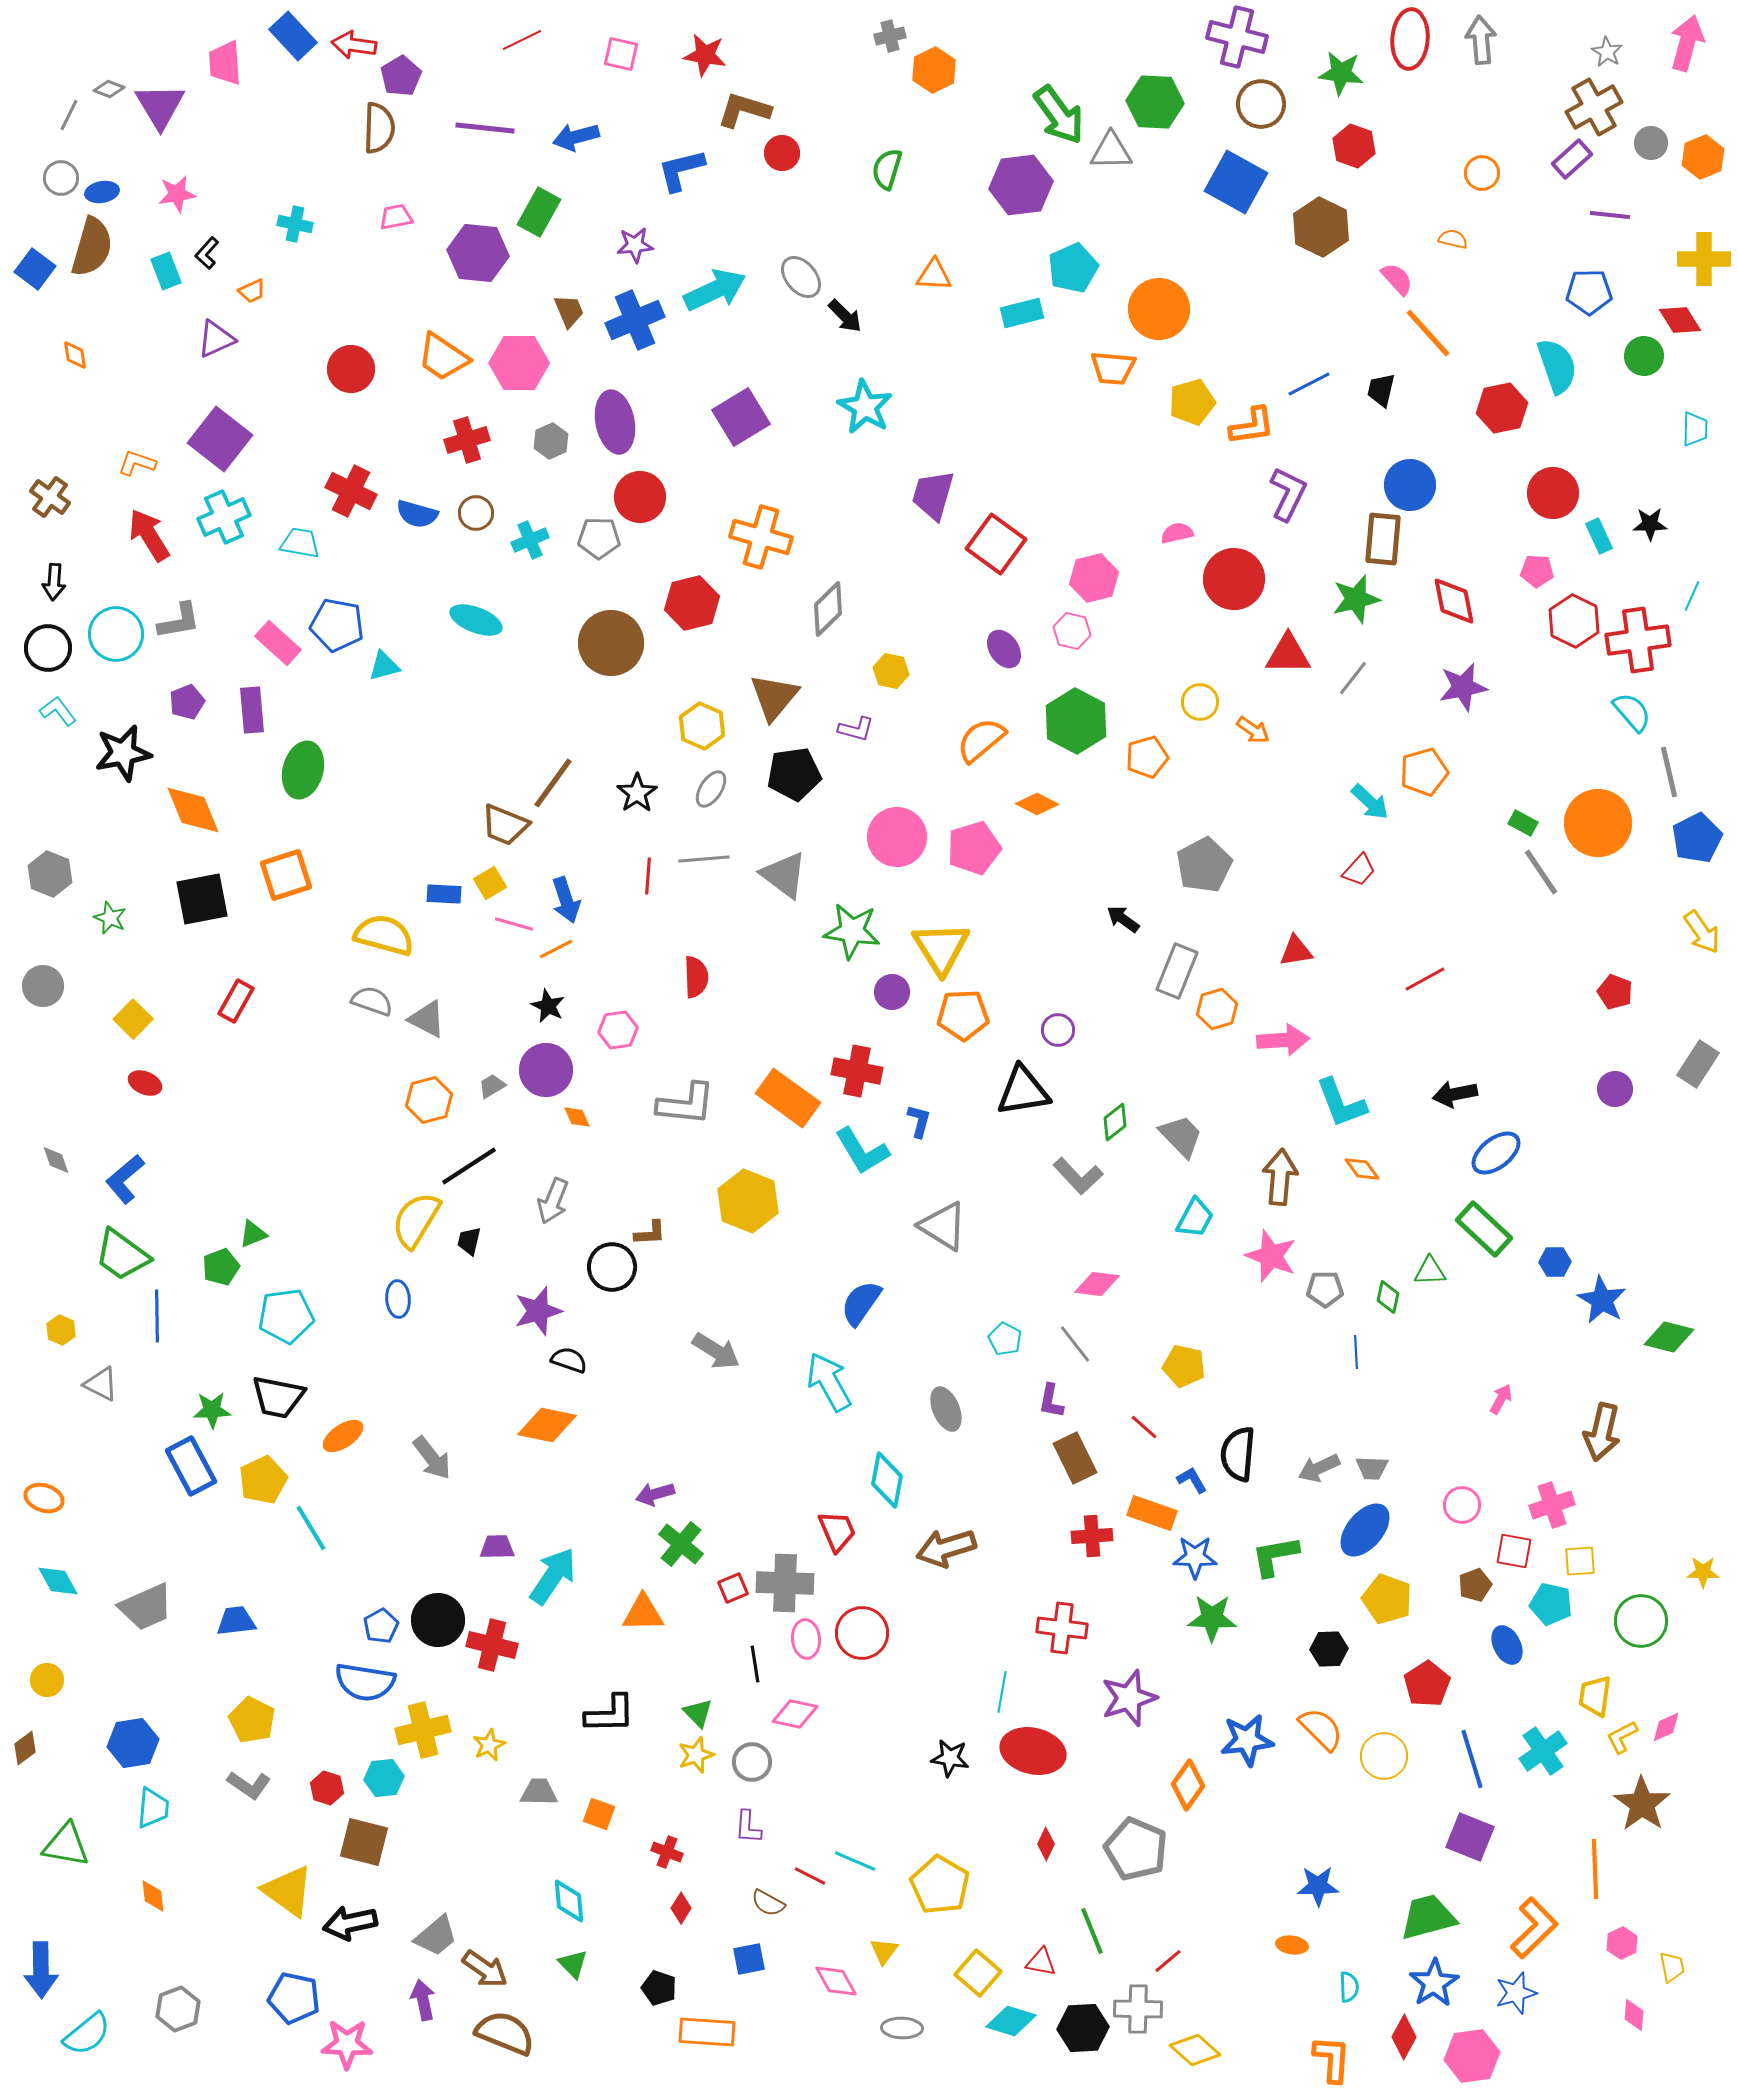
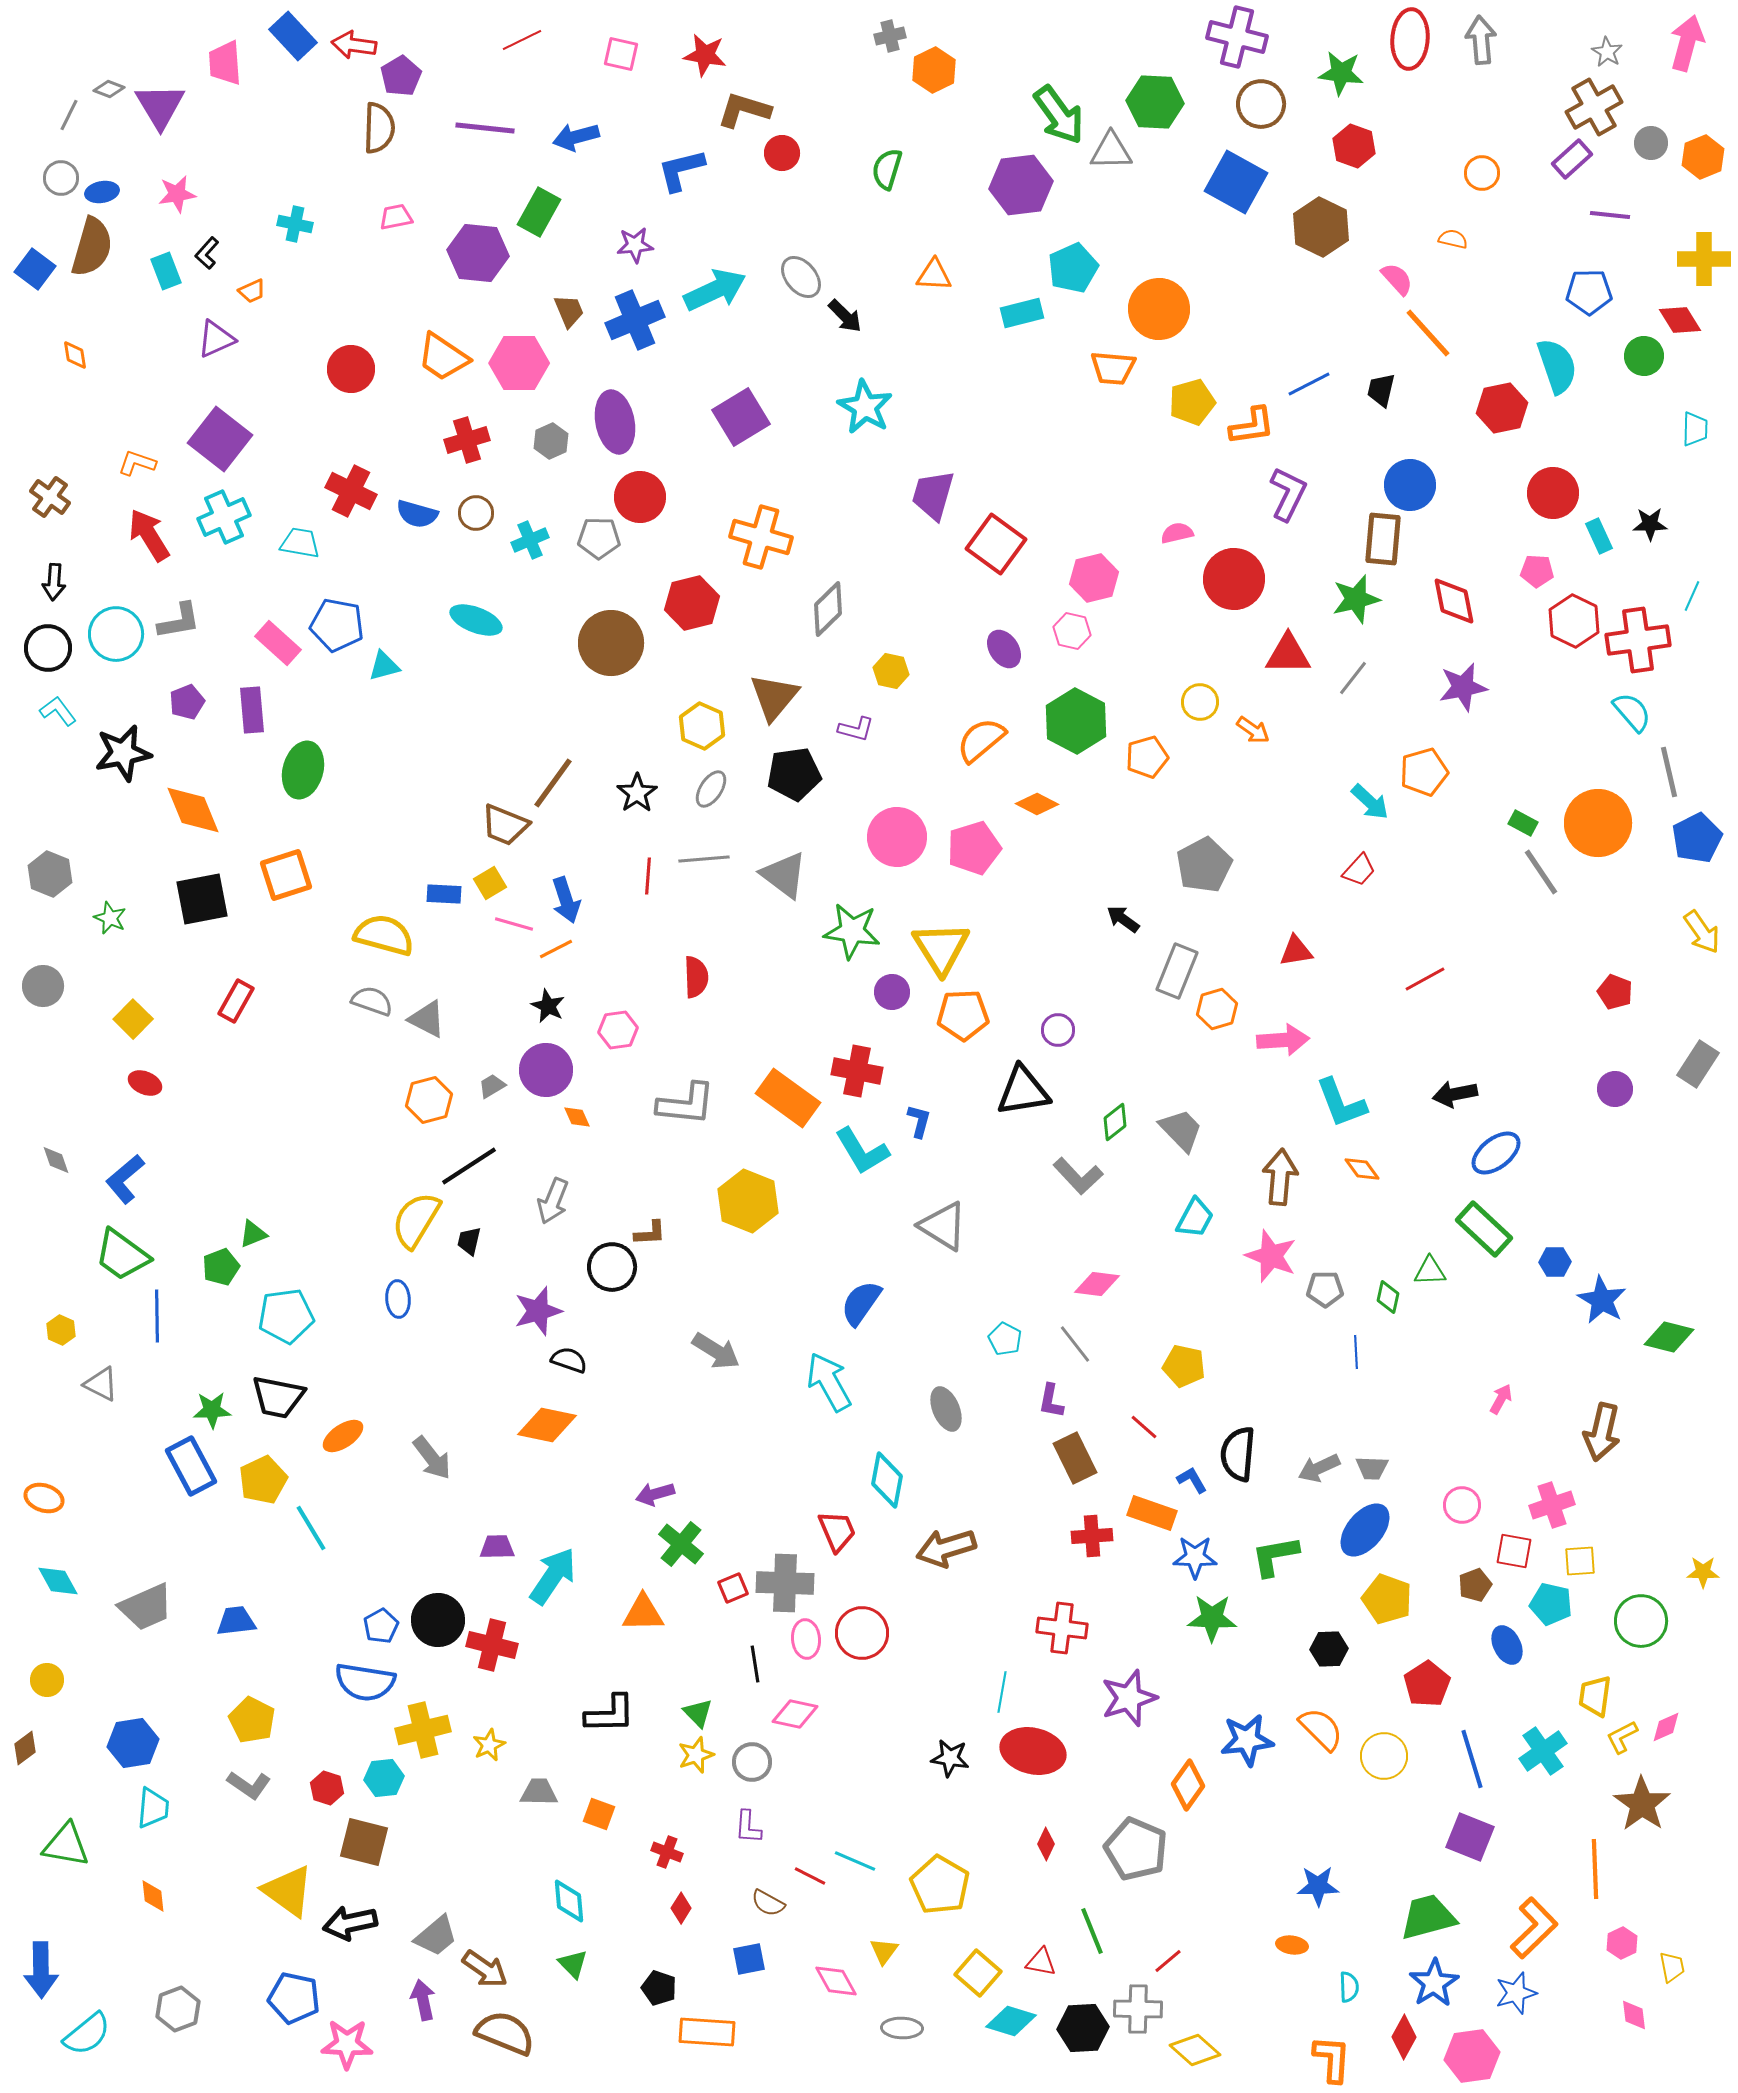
gray trapezoid at (1181, 1136): moved 6 px up
pink diamond at (1634, 2015): rotated 12 degrees counterclockwise
